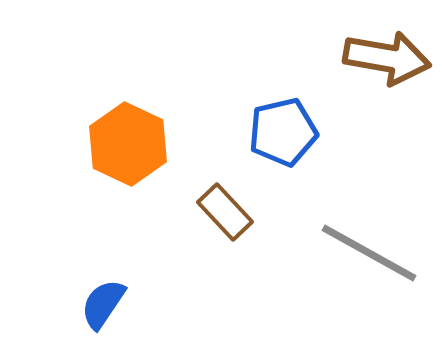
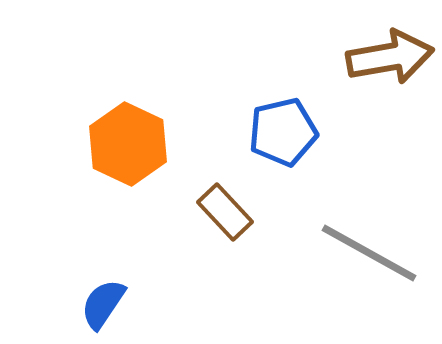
brown arrow: moved 3 px right, 1 px up; rotated 20 degrees counterclockwise
